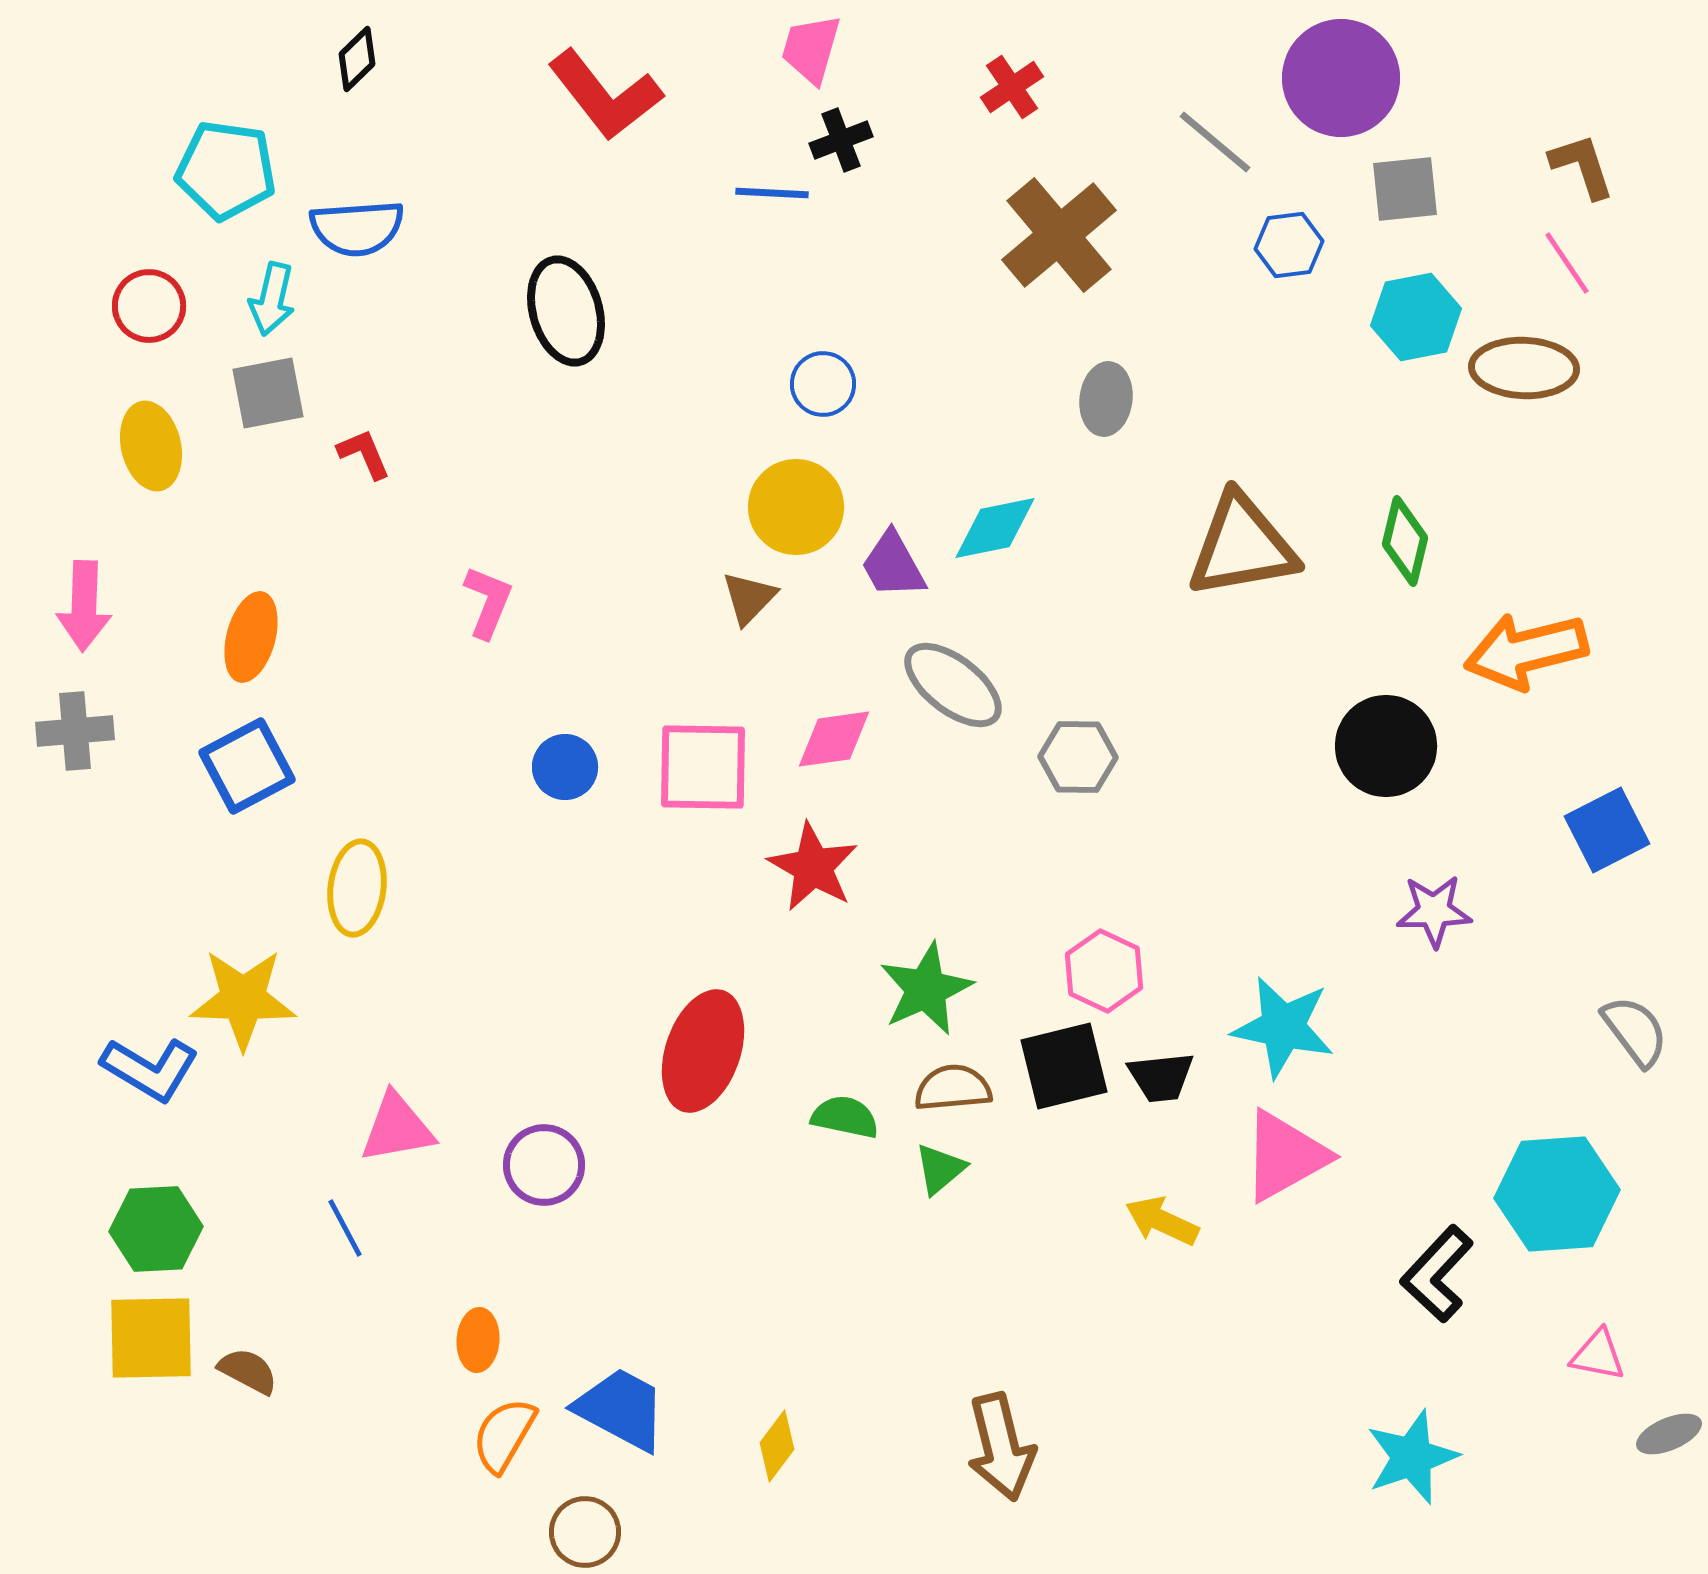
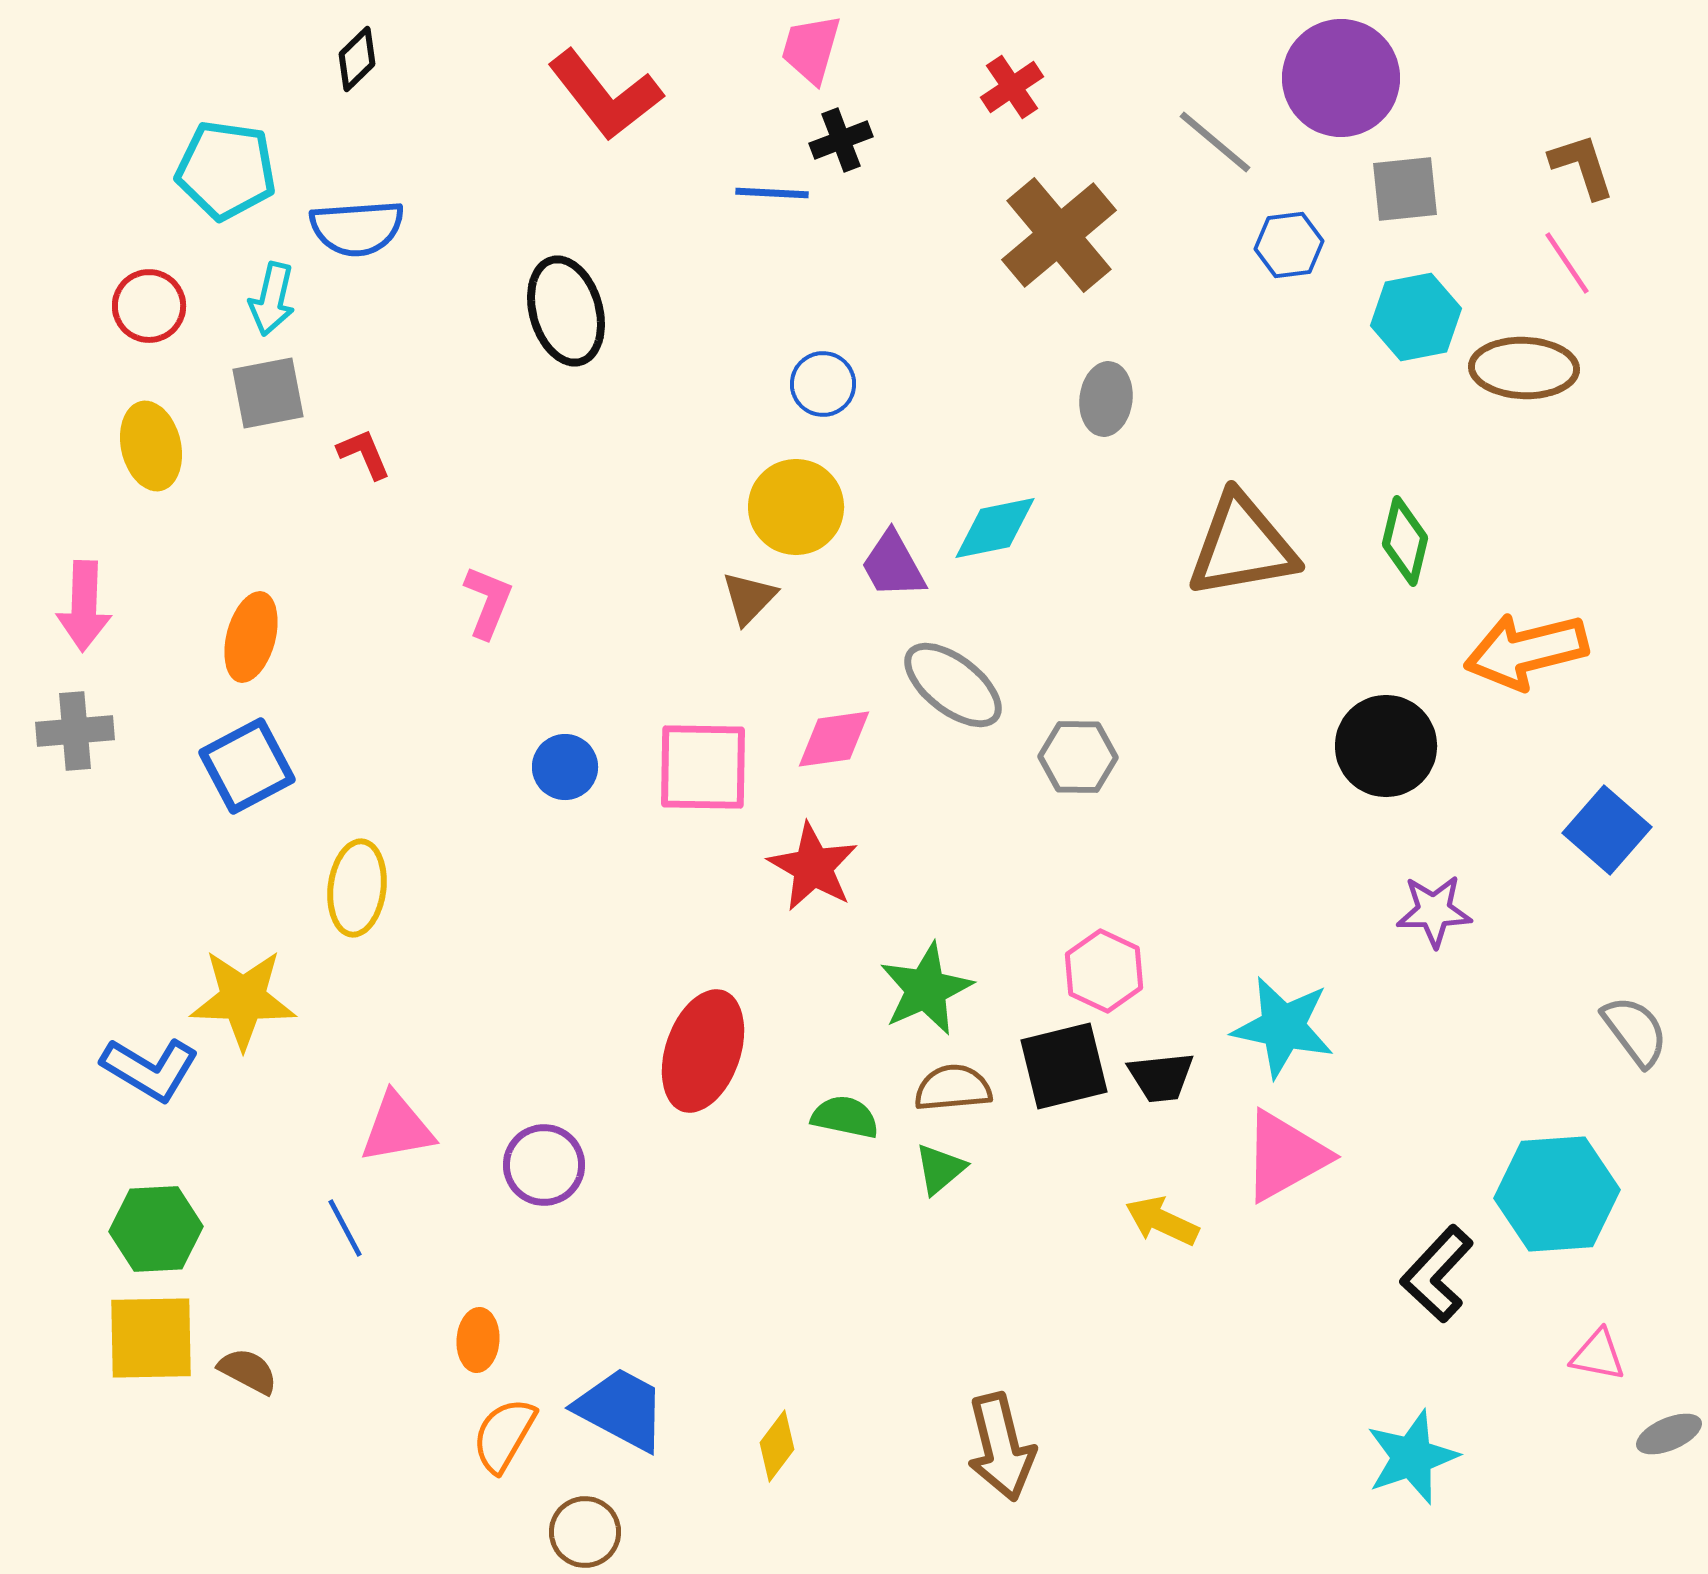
blue square at (1607, 830): rotated 22 degrees counterclockwise
